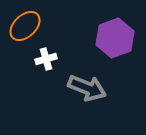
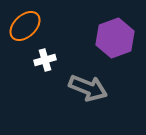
white cross: moved 1 px left, 1 px down
gray arrow: moved 1 px right
